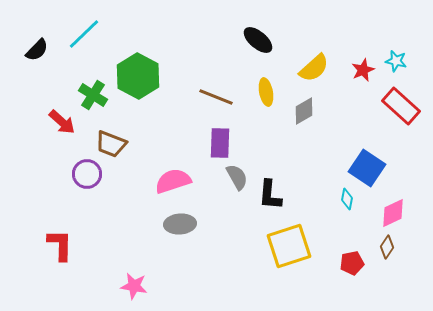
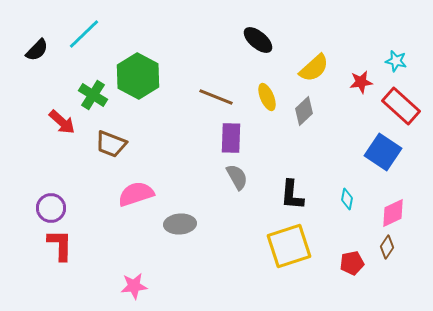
red star: moved 2 px left, 12 px down; rotated 15 degrees clockwise
yellow ellipse: moved 1 px right, 5 px down; rotated 12 degrees counterclockwise
gray diamond: rotated 12 degrees counterclockwise
purple rectangle: moved 11 px right, 5 px up
blue square: moved 16 px right, 16 px up
purple circle: moved 36 px left, 34 px down
pink semicircle: moved 37 px left, 13 px down
black L-shape: moved 22 px right
pink star: rotated 16 degrees counterclockwise
